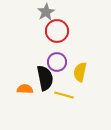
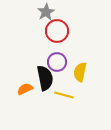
orange semicircle: rotated 28 degrees counterclockwise
